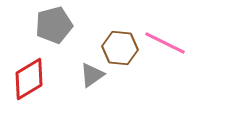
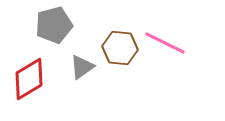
gray triangle: moved 10 px left, 8 px up
